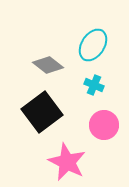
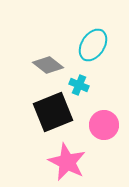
cyan cross: moved 15 px left
black square: moved 11 px right; rotated 15 degrees clockwise
